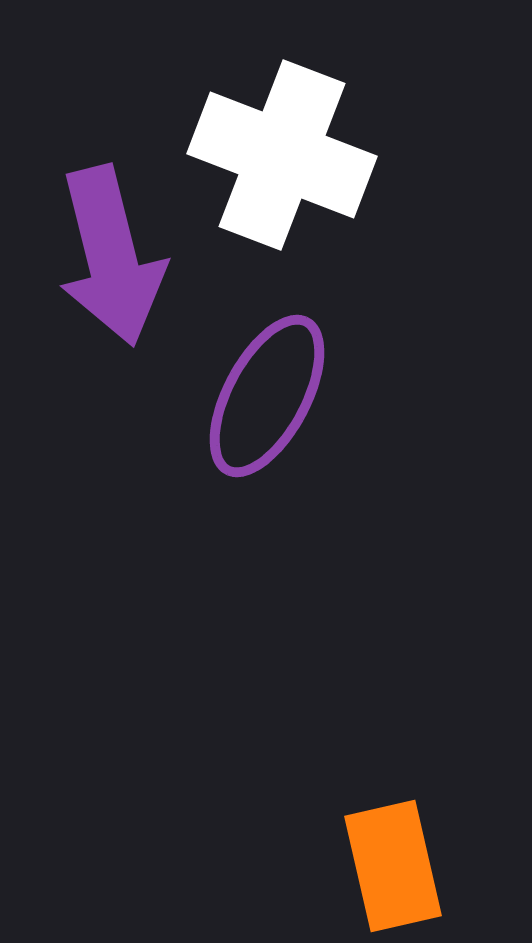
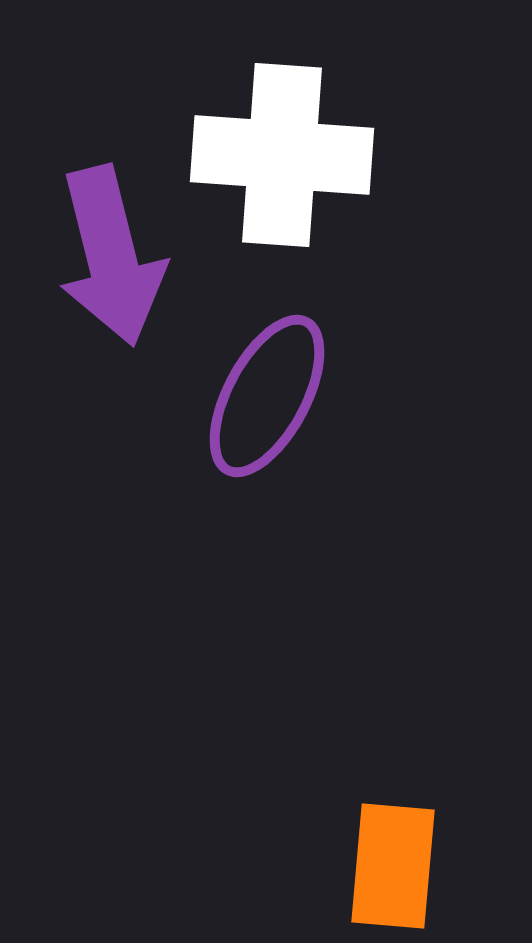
white cross: rotated 17 degrees counterclockwise
orange rectangle: rotated 18 degrees clockwise
